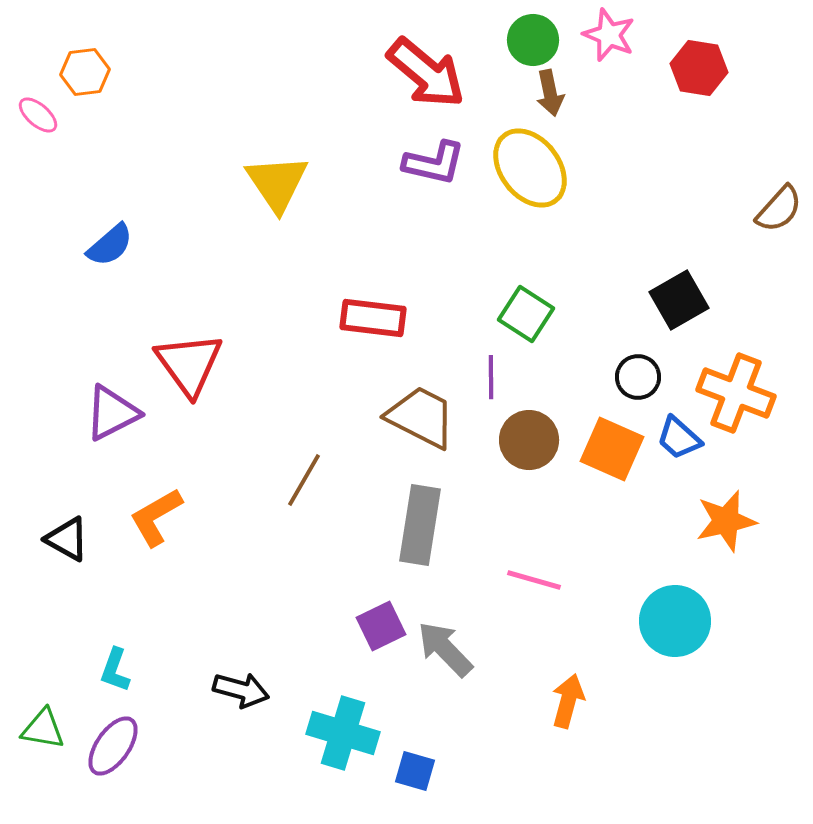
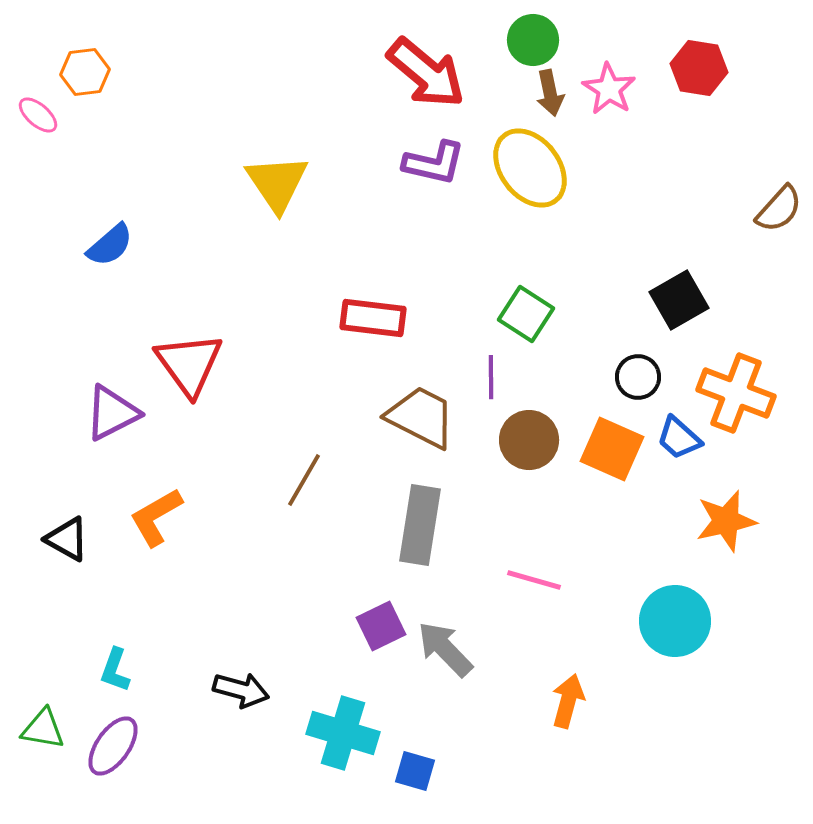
pink star: moved 54 px down; rotated 10 degrees clockwise
